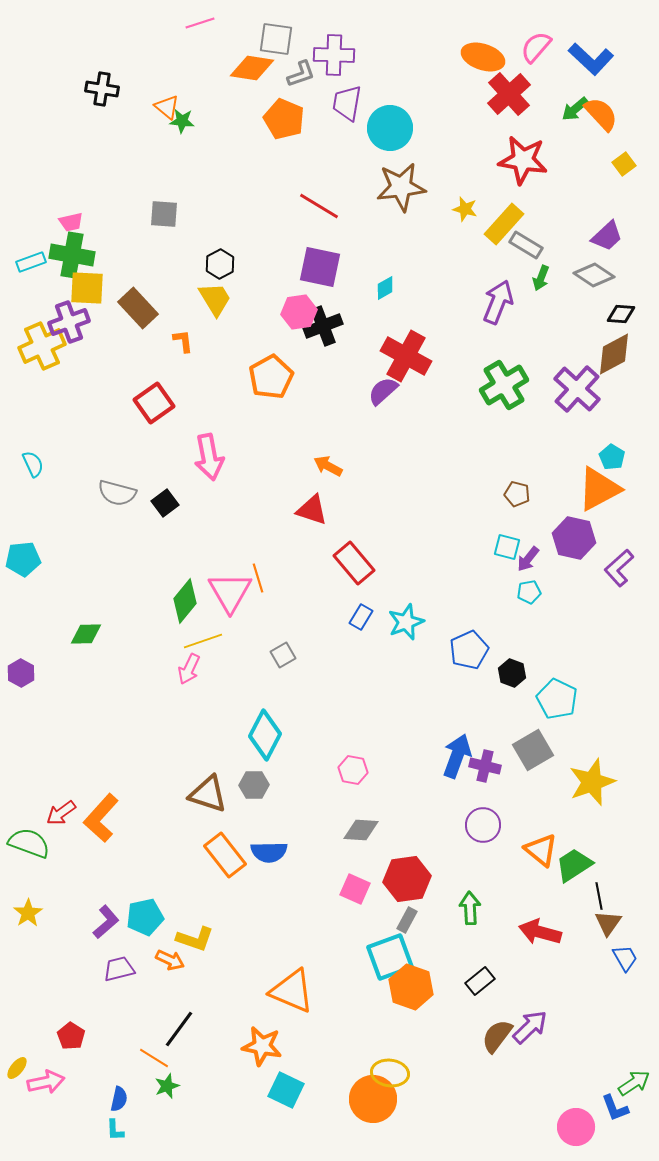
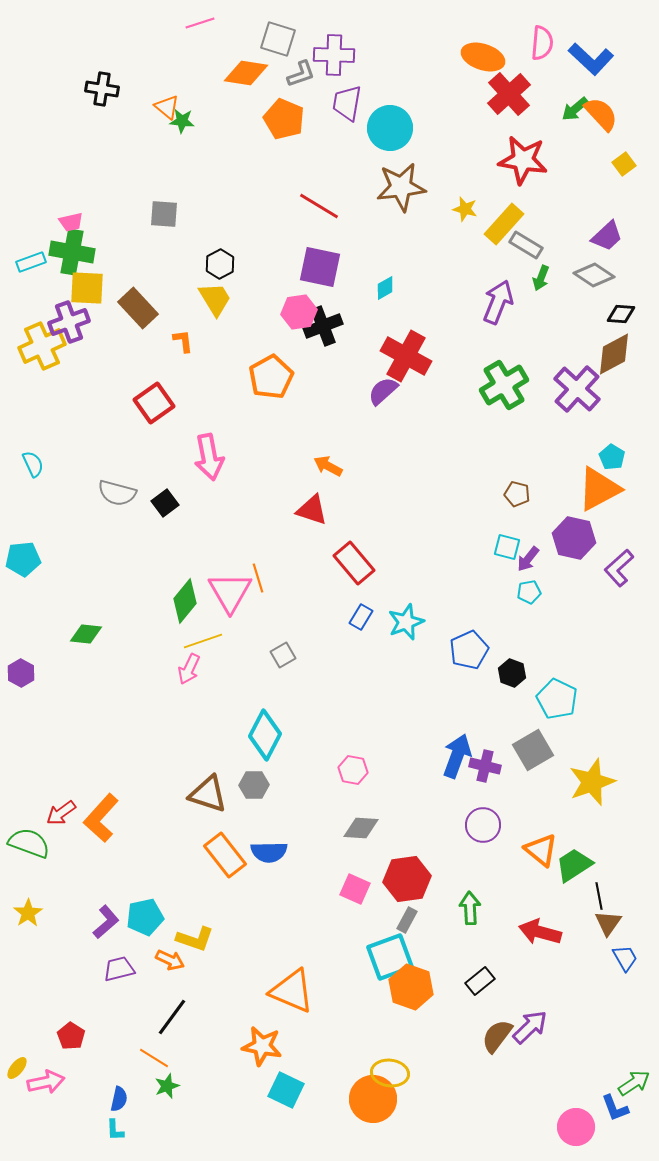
gray square at (276, 39): moved 2 px right; rotated 9 degrees clockwise
pink semicircle at (536, 47): moved 6 px right, 4 px up; rotated 144 degrees clockwise
orange diamond at (252, 68): moved 6 px left, 5 px down
green cross at (72, 255): moved 3 px up
green diamond at (86, 634): rotated 8 degrees clockwise
gray diamond at (361, 830): moved 2 px up
black line at (179, 1029): moved 7 px left, 12 px up
